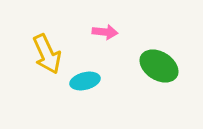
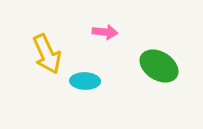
cyan ellipse: rotated 16 degrees clockwise
